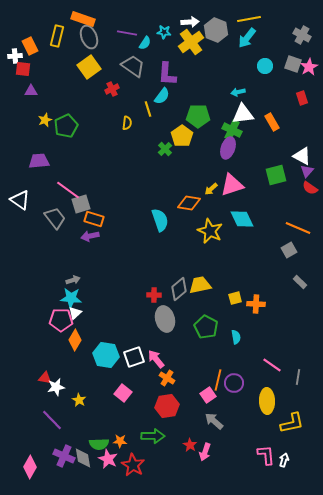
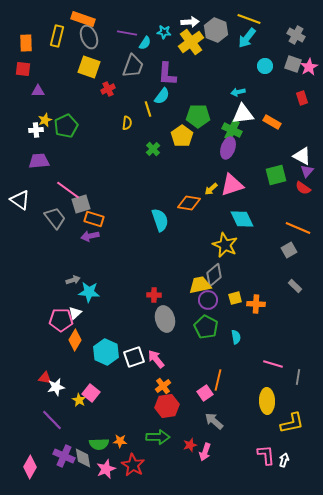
yellow line at (249, 19): rotated 30 degrees clockwise
gray cross at (302, 35): moved 6 px left
orange rectangle at (30, 46): moved 4 px left, 3 px up; rotated 24 degrees clockwise
white cross at (15, 56): moved 21 px right, 74 px down
gray trapezoid at (133, 66): rotated 75 degrees clockwise
yellow square at (89, 67): rotated 35 degrees counterclockwise
red cross at (112, 89): moved 4 px left
purple triangle at (31, 91): moved 7 px right
orange rectangle at (272, 122): rotated 30 degrees counterclockwise
green cross at (165, 149): moved 12 px left
red semicircle at (310, 188): moved 7 px left
yellow star at (210, 231): moved 15 px right, 14 px down
gray rectangle at (300, 282): moved 5 px left, 4 px down
gray diamond at (179, 289): moved 35 px right, 14 px up
cyan star at (71, 298): moved 18 px right, 6 px up
cyan hexagon at (106, 355): moved 3 px up; rotated 15 degrees clockwise
pink line at (272, 365): moved 1 px right, 1 px up; rotated 18 degrees counterclockwise
orange cross at (167, 378): moved 4 px left, 8 px down; rotated 21 degrees clockwise
purple circle at (234, 383): moved 26 px left, 83 px up
pink square at (123, 393): moved 32 px left
pink square at (208, 395): moved 3 px left, 2 px up
green arrow at (153, 436): moved 5 px right, 1 px down
red star at (190, 445): rotated 24 degrees clockwise
pink star at (108, 459): moved 2 px left, 10 px down; rotated 24 degrees clockwise
